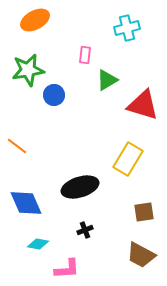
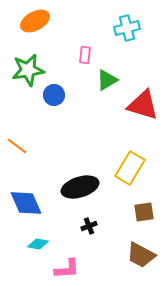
orange ellipse: moved 1 px down
yellow rectangle: moved 2 px right, 9 px down
black cross: moved 4 px right, 4 px up
